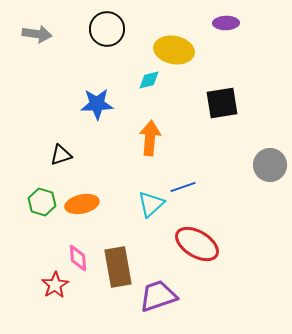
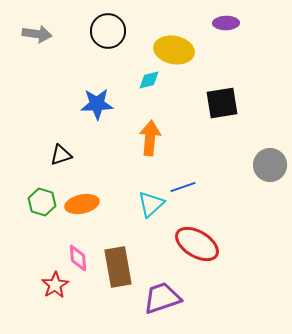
black circle: moved 1 px right, 2 px down
purple trapezoid: moved 4 px right, 2 px down
